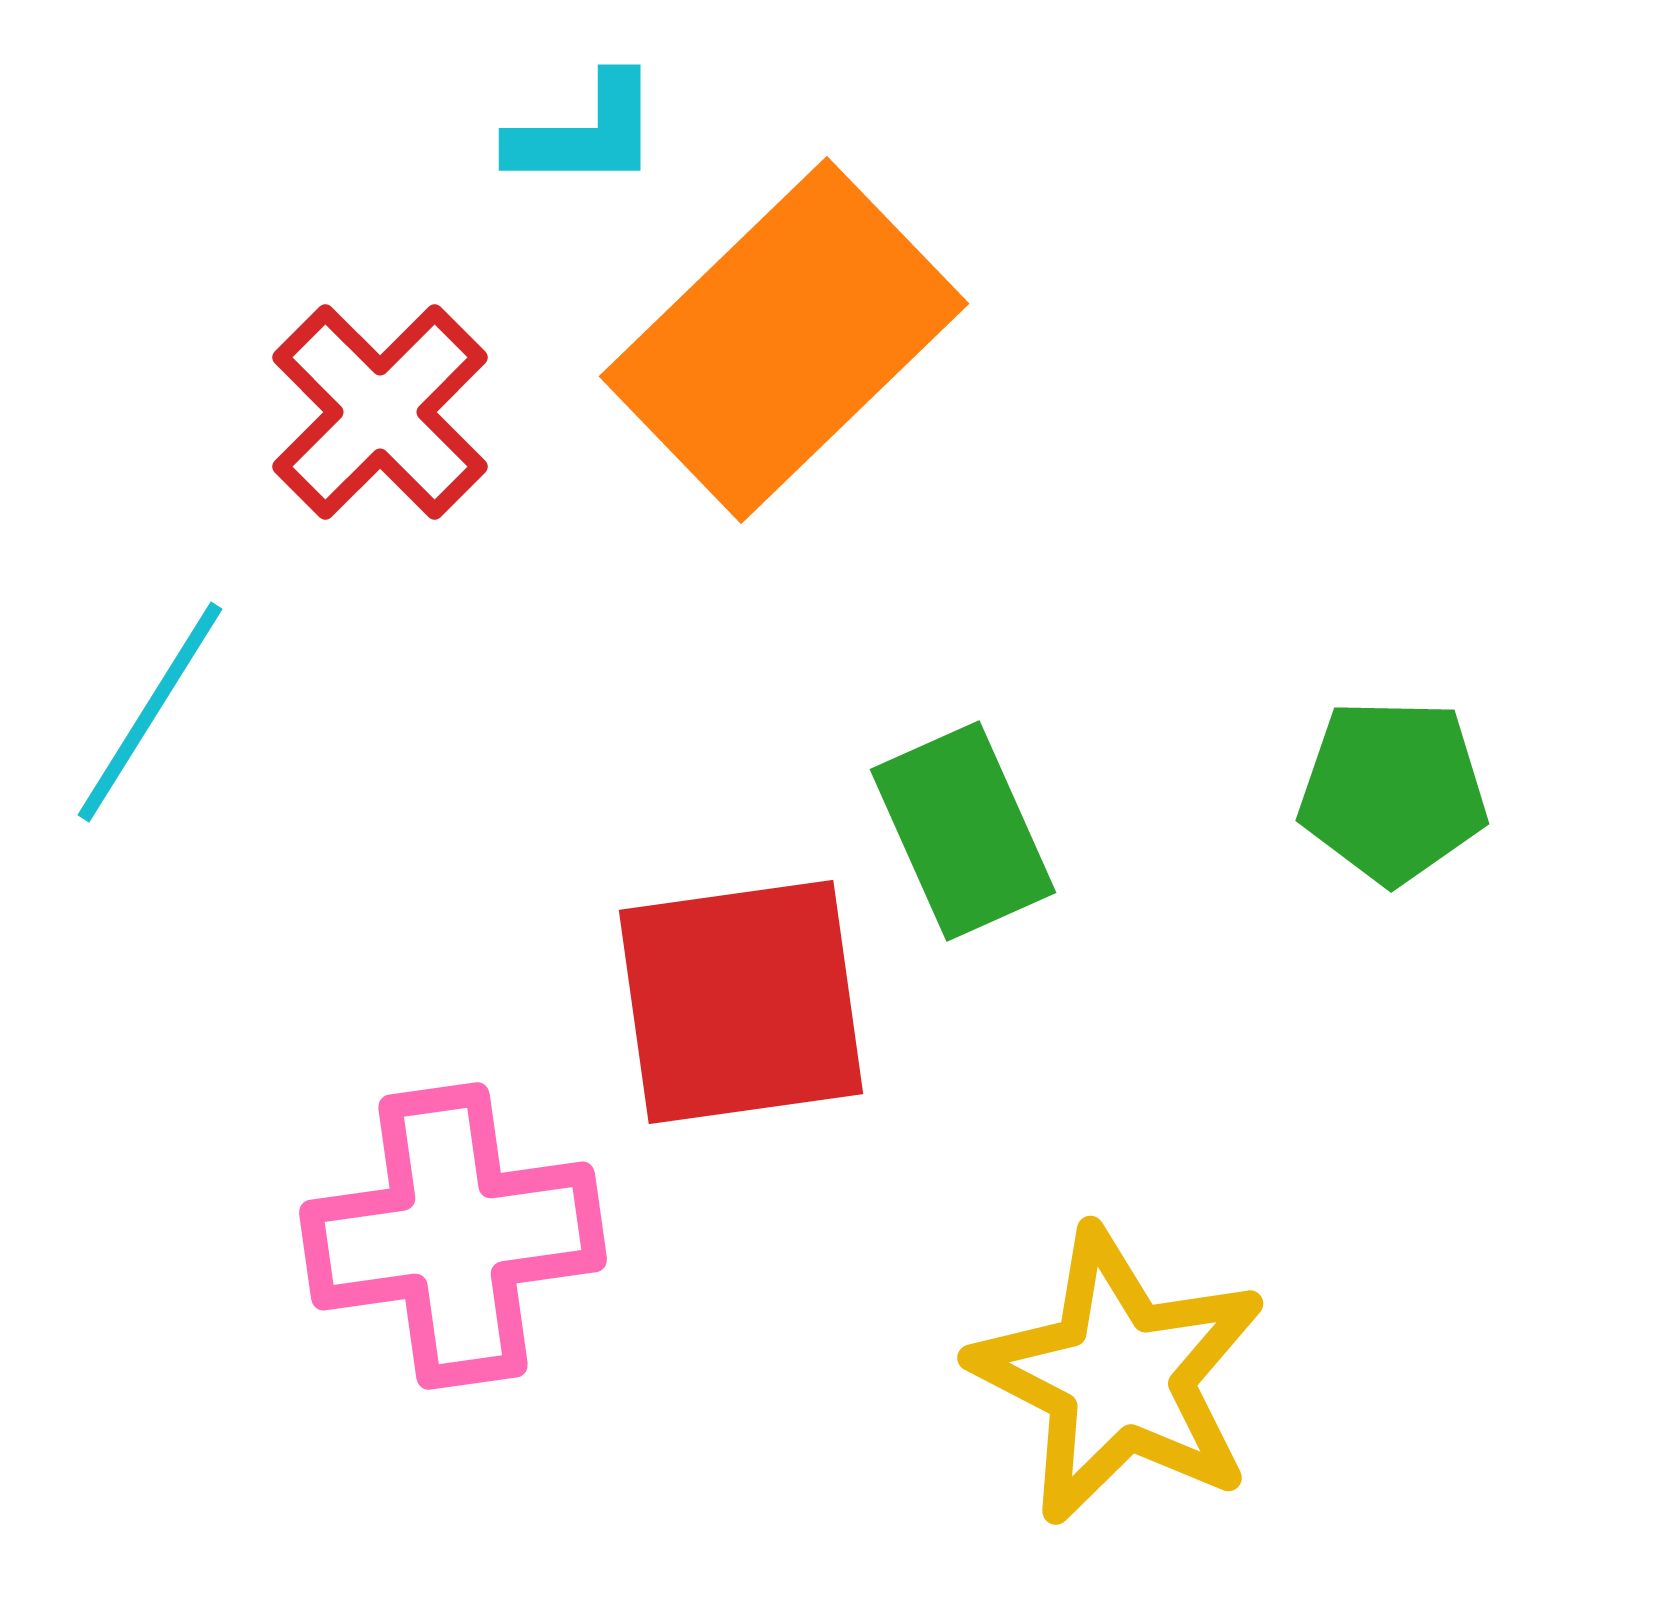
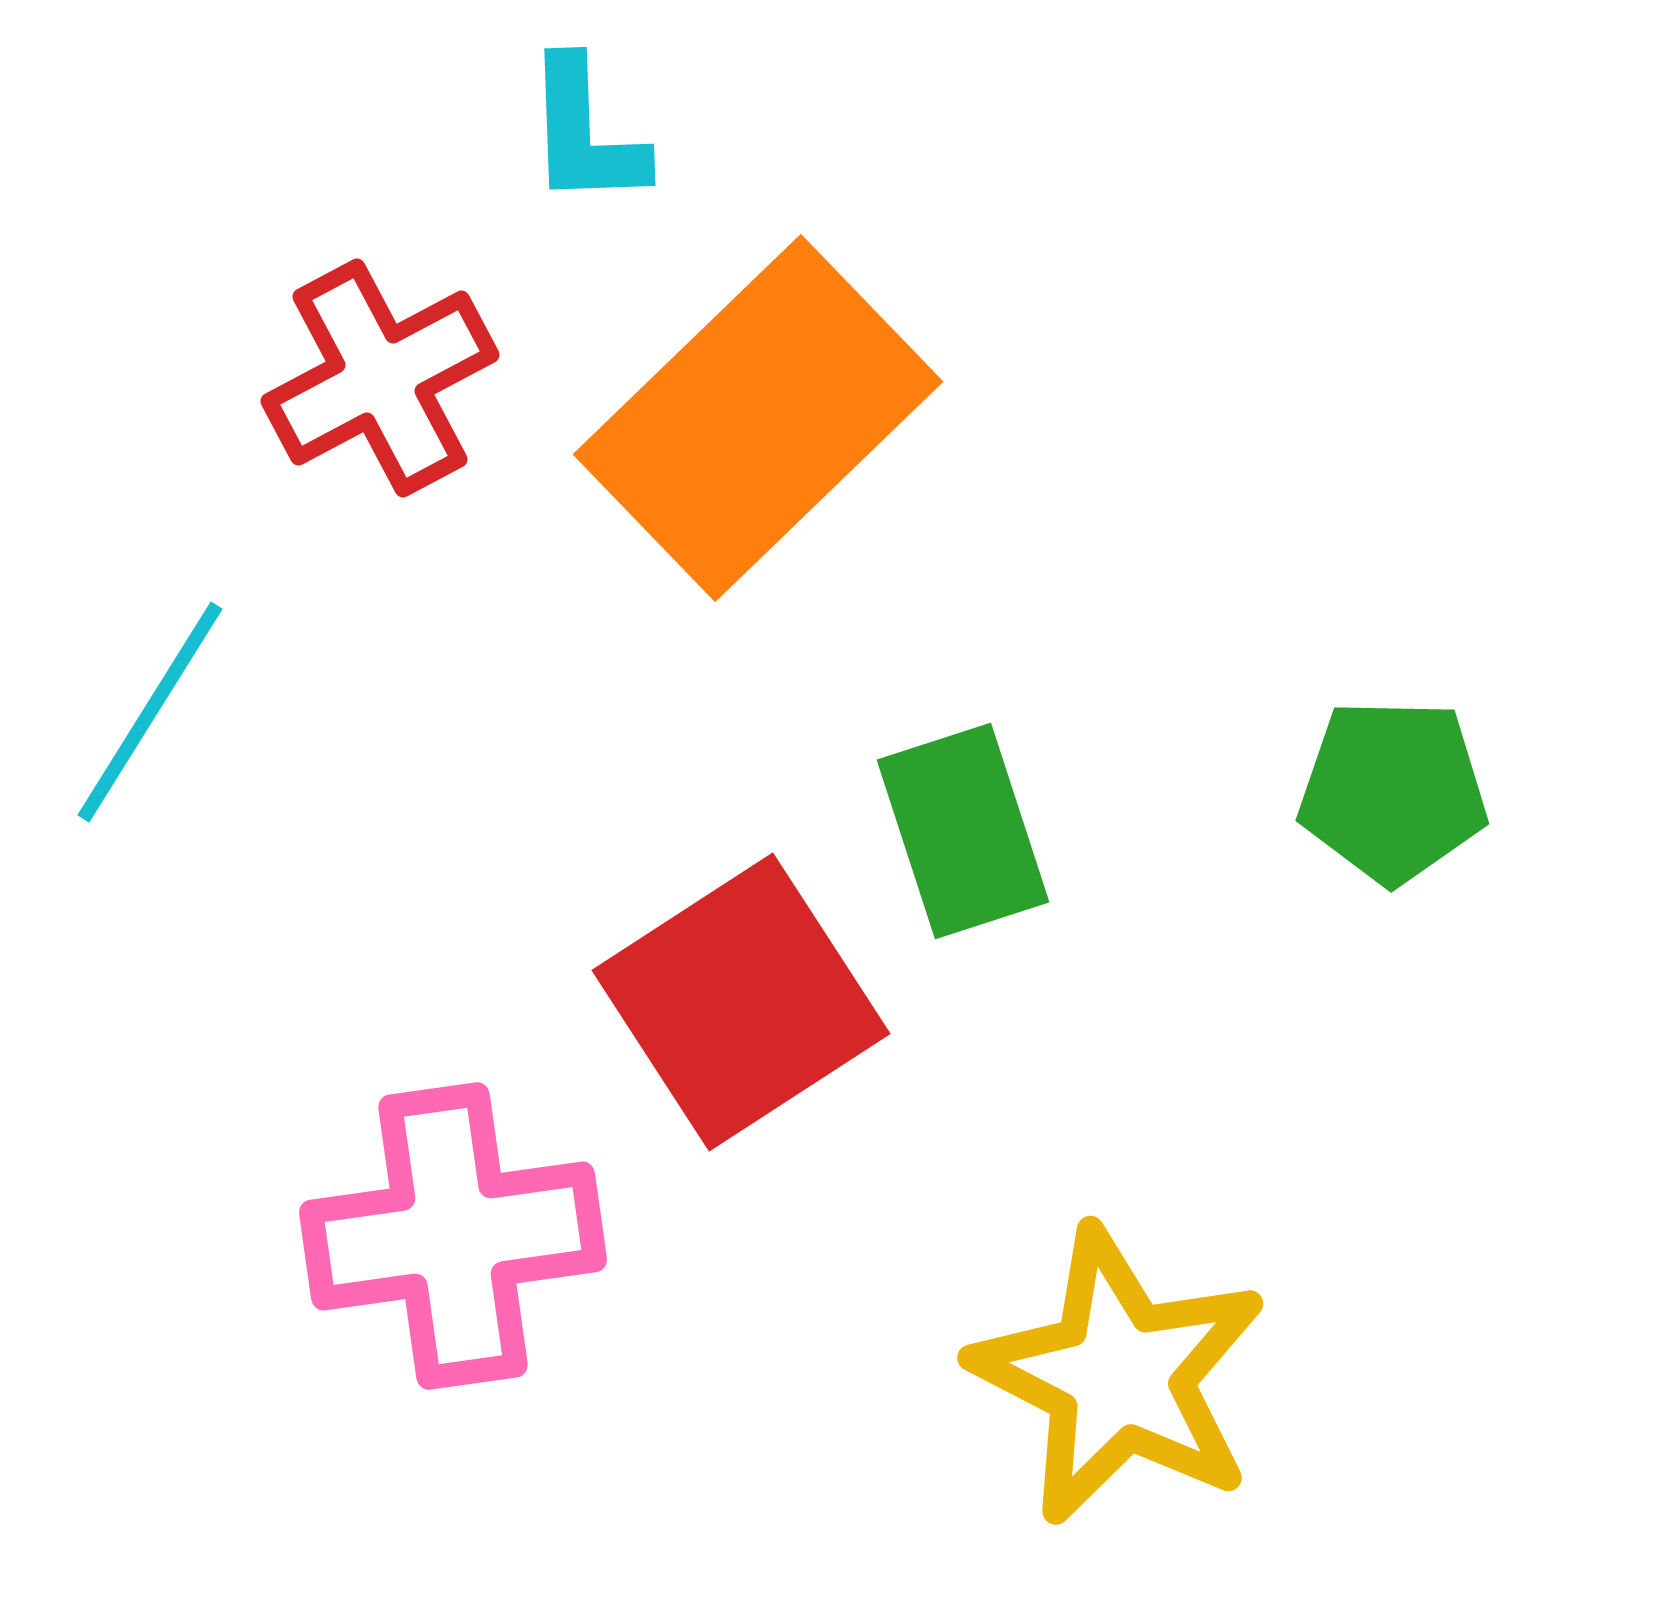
cyan L-shape: rotated 88 degrees clockwise
orange rectangle: moved 26 px left, 78 px down
red cross: moved 34 px up; rotated 17 degrees clockwise
green rectangle: rotated 6 degrees clockwise
red square: rotated 25 degrees counterclockwise
